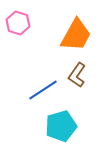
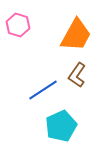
pink hexagon: moved 2 px down
cyan pentagon: rotated 8 degrees counterclockwise
